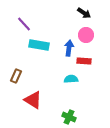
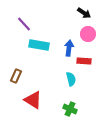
pink circle: moved 2 px right, 1 px up
cyan semicircle: rotated 80 degrees clockwise
green cross: moved 1 px right, 8 px up
